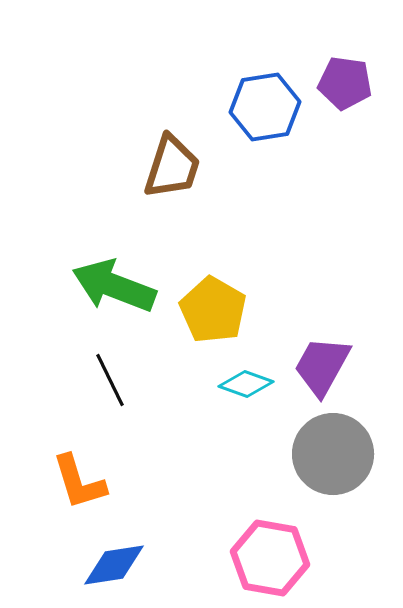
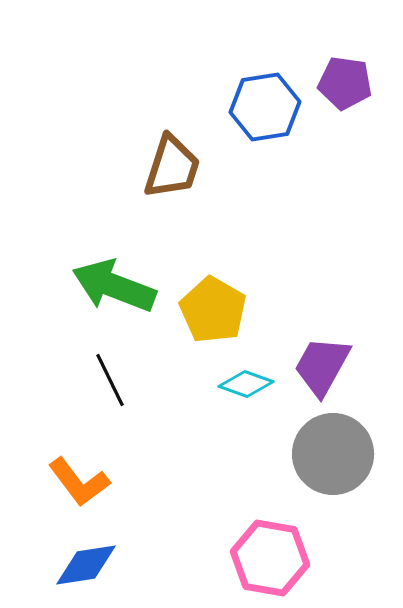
orange L-shape: rotated 20 degrees counterclockwise
blue diamond: moved 28 px left
